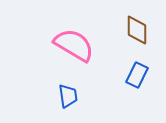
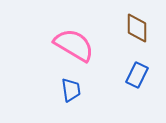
brown diamond: moved 2 px up
blue trapezoid: moved 3 px right, 6 px up
